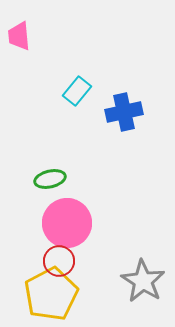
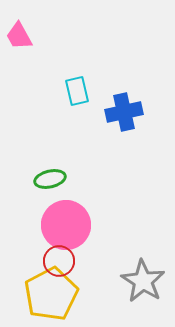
pink trapezoid: rotated 24 degrees counterclockwise
cyan rectangle: rotated 52 degrees counterclockwise
pink circle: moved 1 px left, 2 px down
